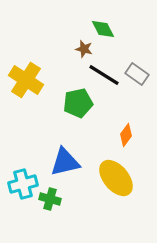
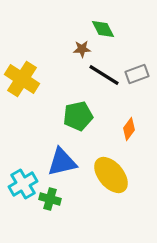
brown star: moved 2 px left; rotated 18 degrees counterclockwise
gray rectangle: rotated 55 degrees counterclockwise
yellow cross: moved 4 px left, 1 px up
green pentagon: moved 13 px down
orange diamond: moved 3 px right, 6 px up
blue triangle: moved 3 px left
yellow ellipse: moved 5 px left, 3 px up
cyan cross: rotated 16 degrees counterclockwise
